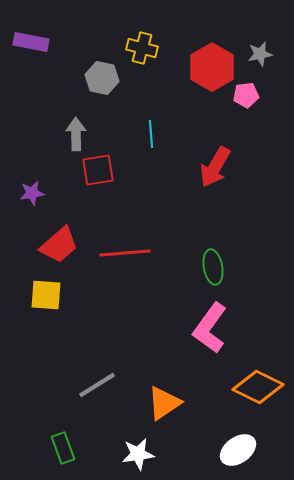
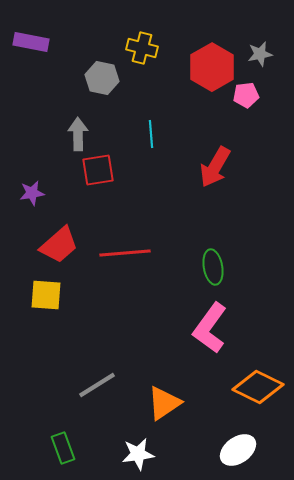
gray arrow: moved 2 px right
